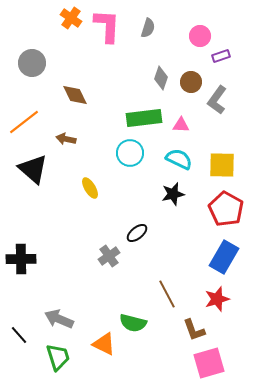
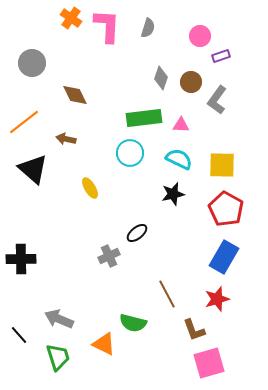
gray cross: rotated 10 degrees clockwise
